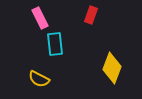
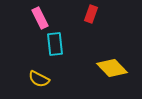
red rectangle: moved 1 px up
yellow diamond: rotated 64 degrees counterclockwise
